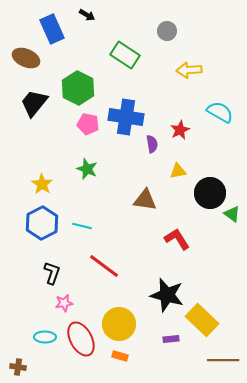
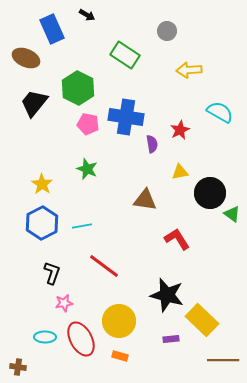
yellow triangle: moved 2 px right, 1 px down
cyan line: rotated 24 degrees counterclockwise
yellow circle: moved 3 px up
